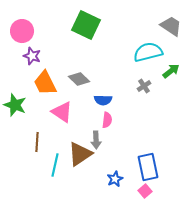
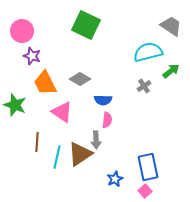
gray diamond: moved 1 px right; rotated 15 degrees counterclockwise
cyan line: moved 2 px right, 8 px up
